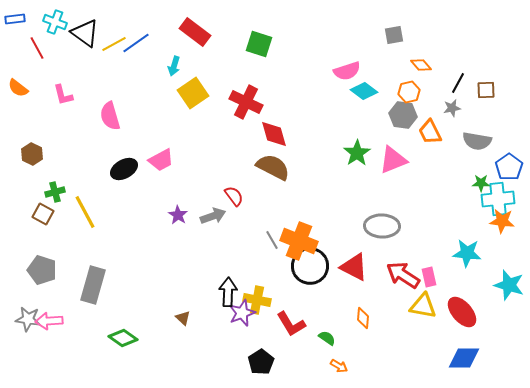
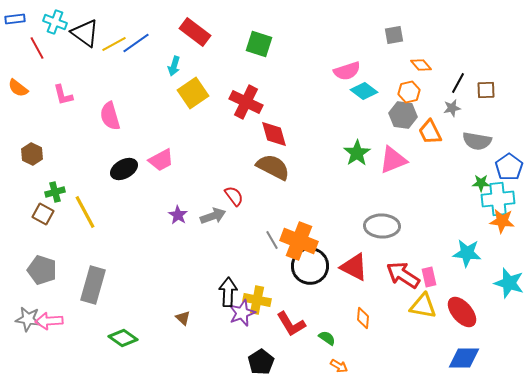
cyan star at (509, 285): moved 2 px up
